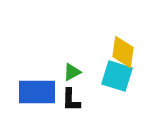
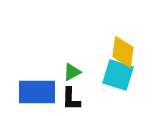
cyan square: moved 1 px right, 1 px up
black L-shape: moved 1 px up
